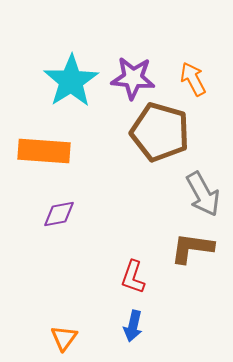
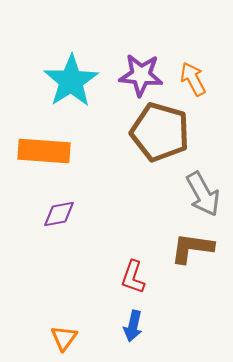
purple star: moved 8 px right, 3 px up
